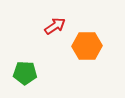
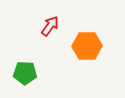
red arrow: moved 5 px left; rotated 20 degrees counterclockwise
